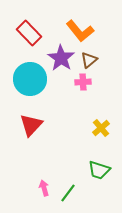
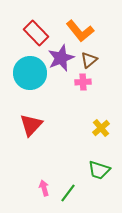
red rectangle: moved 7 px right
purple star: rotated 16 degrees clockwise
cyan circle: moved 6 px up
